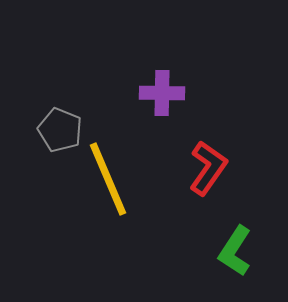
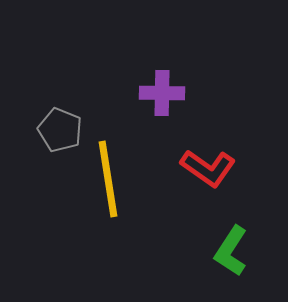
red L-shape: rotated 90 degrees clockwise
yellow line: rotated 14 degrees clockwise
green L-shape: moved 4 px left
